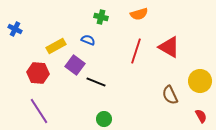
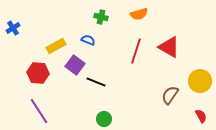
blue cross: moved 2 px left, 1 px up; rotated 32 degrees clockwise
brown semicircle: rotated 60 degrees clockwise
